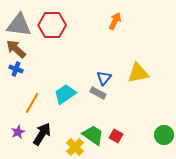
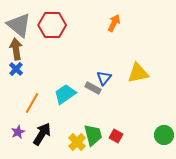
orange arrow: moved 1 px left, 2 px down
gray triangle: rotated 32 degrees clockwise
brown arrow: rotated 40 degrees clockwise
blue cross: rotated 24 degrees clockwise
gray rectangle: moved 5 px left, 5 px up
green trapezoid: rotated 40 degrees clockwise
yellow cross: moved 2 px right, 5 px up
